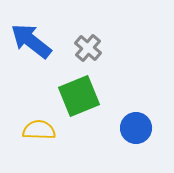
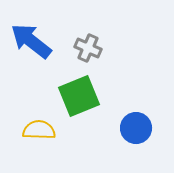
gray cross: rotated 16 degrees counterclockwise
